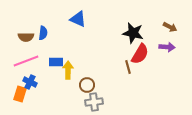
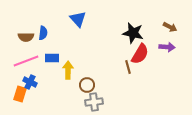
blue triangle: rotated 24 degrees clockwise
blue rectangle: moved 4 px left, 4 px up
